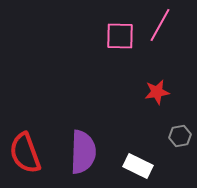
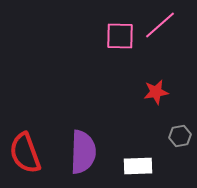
pink line: rotated 20 degrees clockwise
red star: moved 1 px left
white rectangle: rotated 28 degrees counterclockwise
